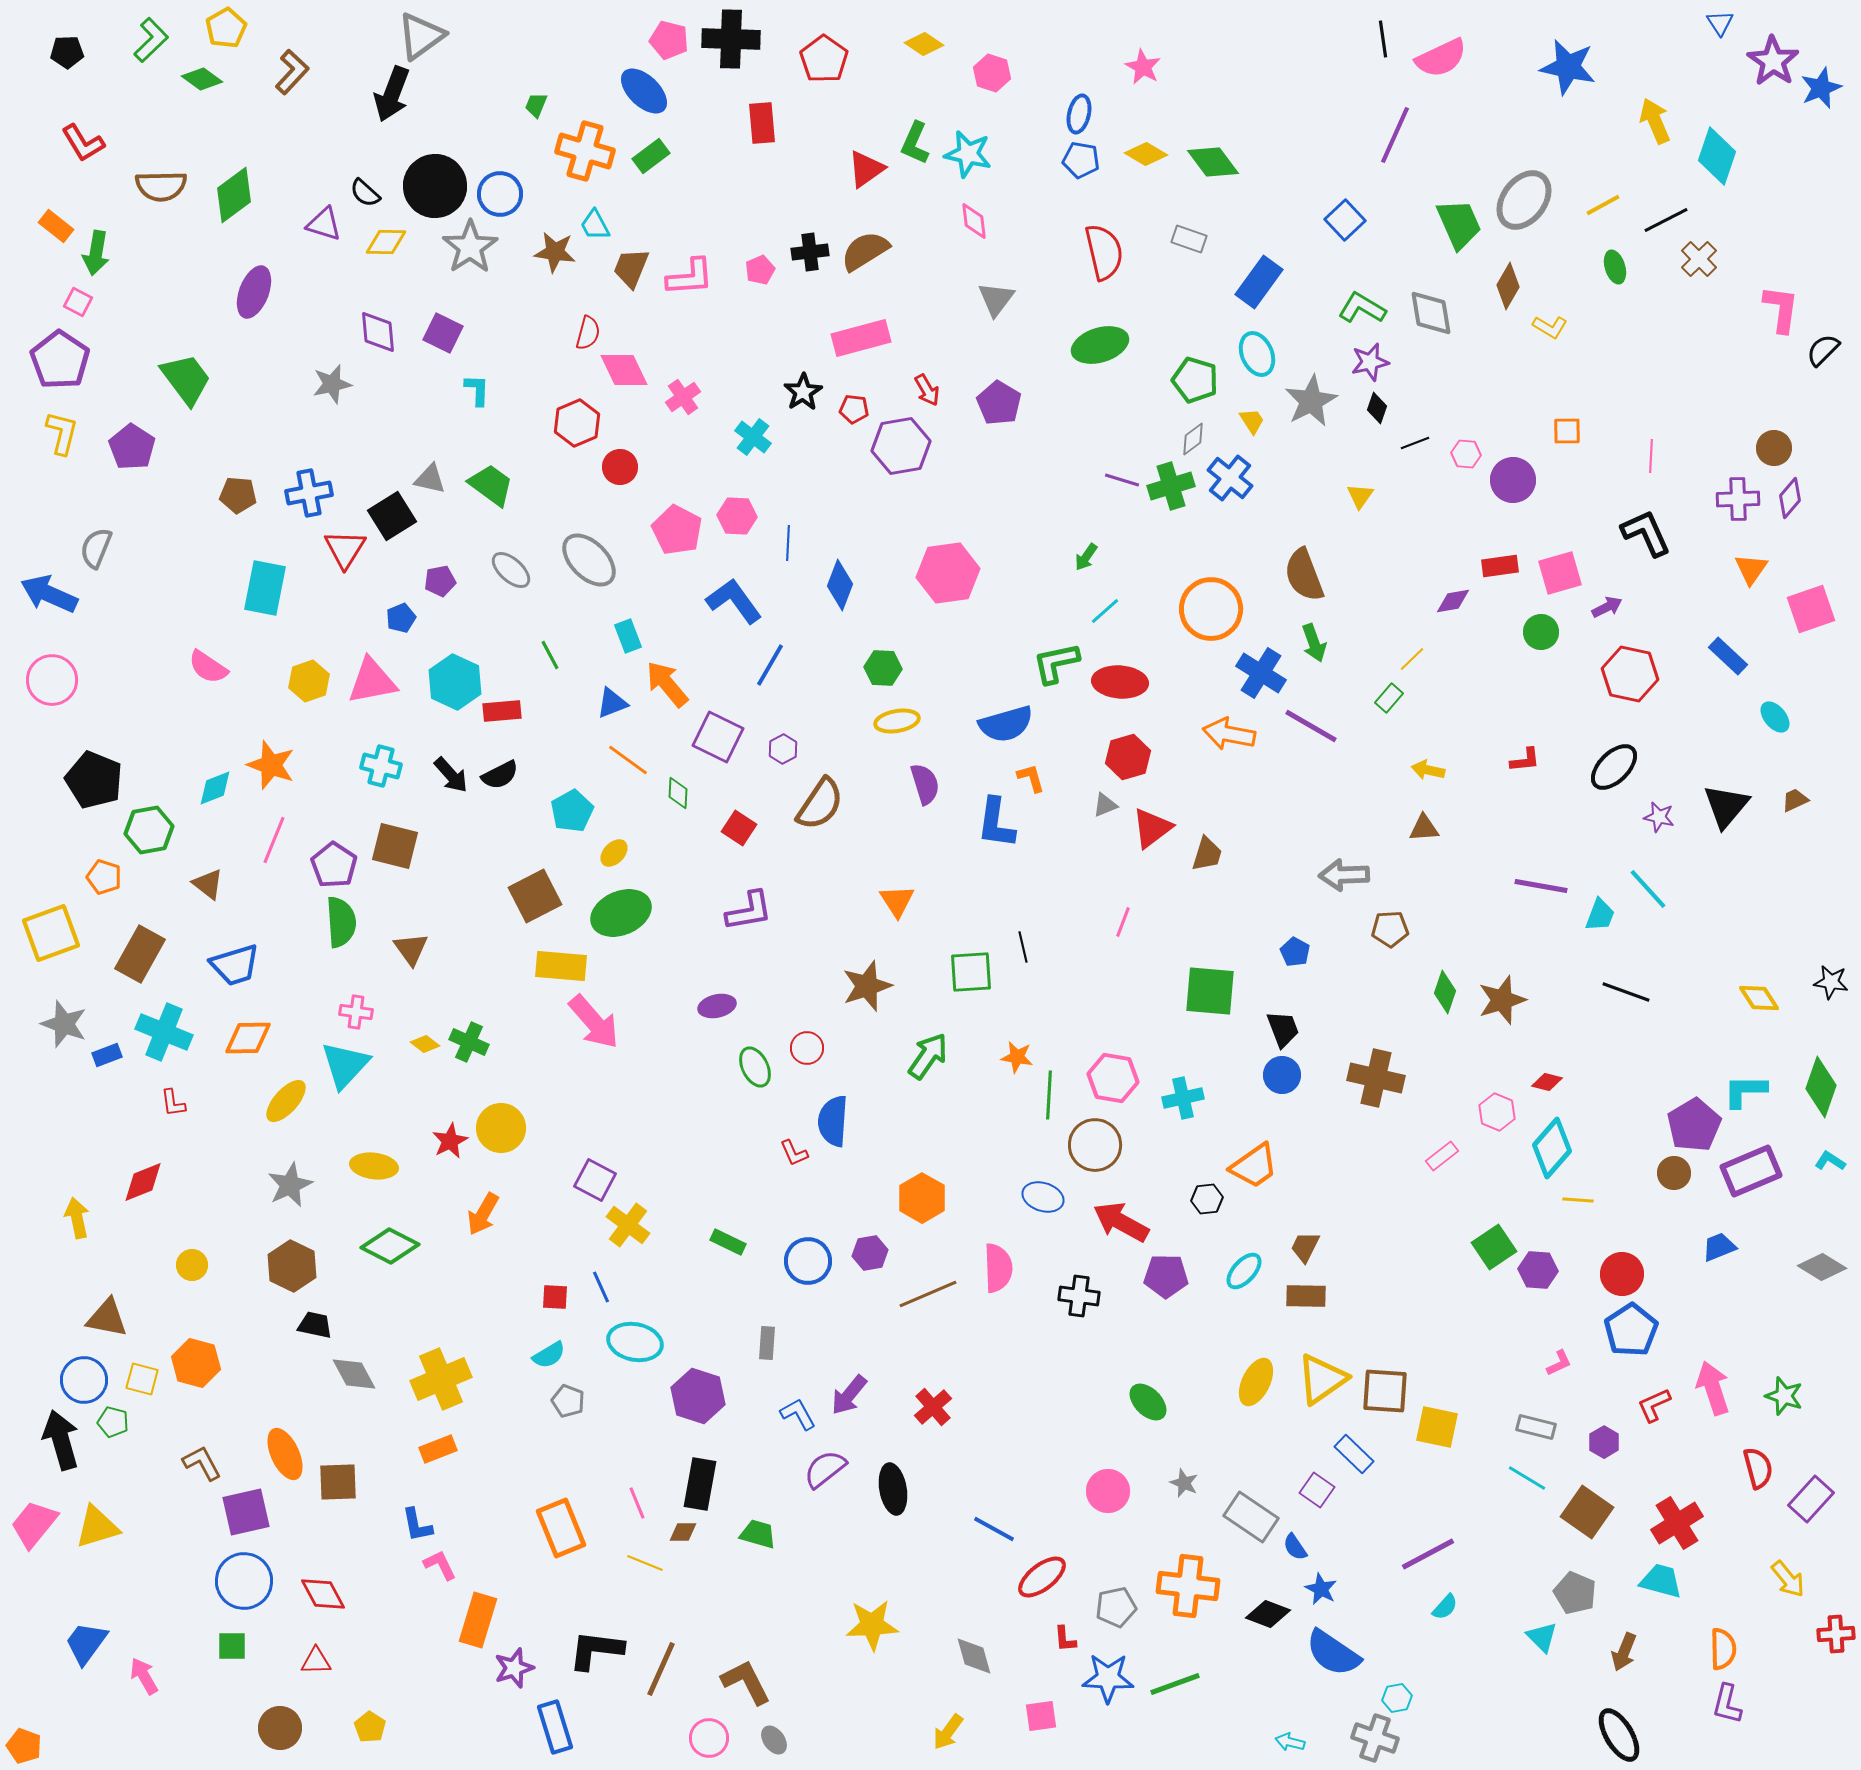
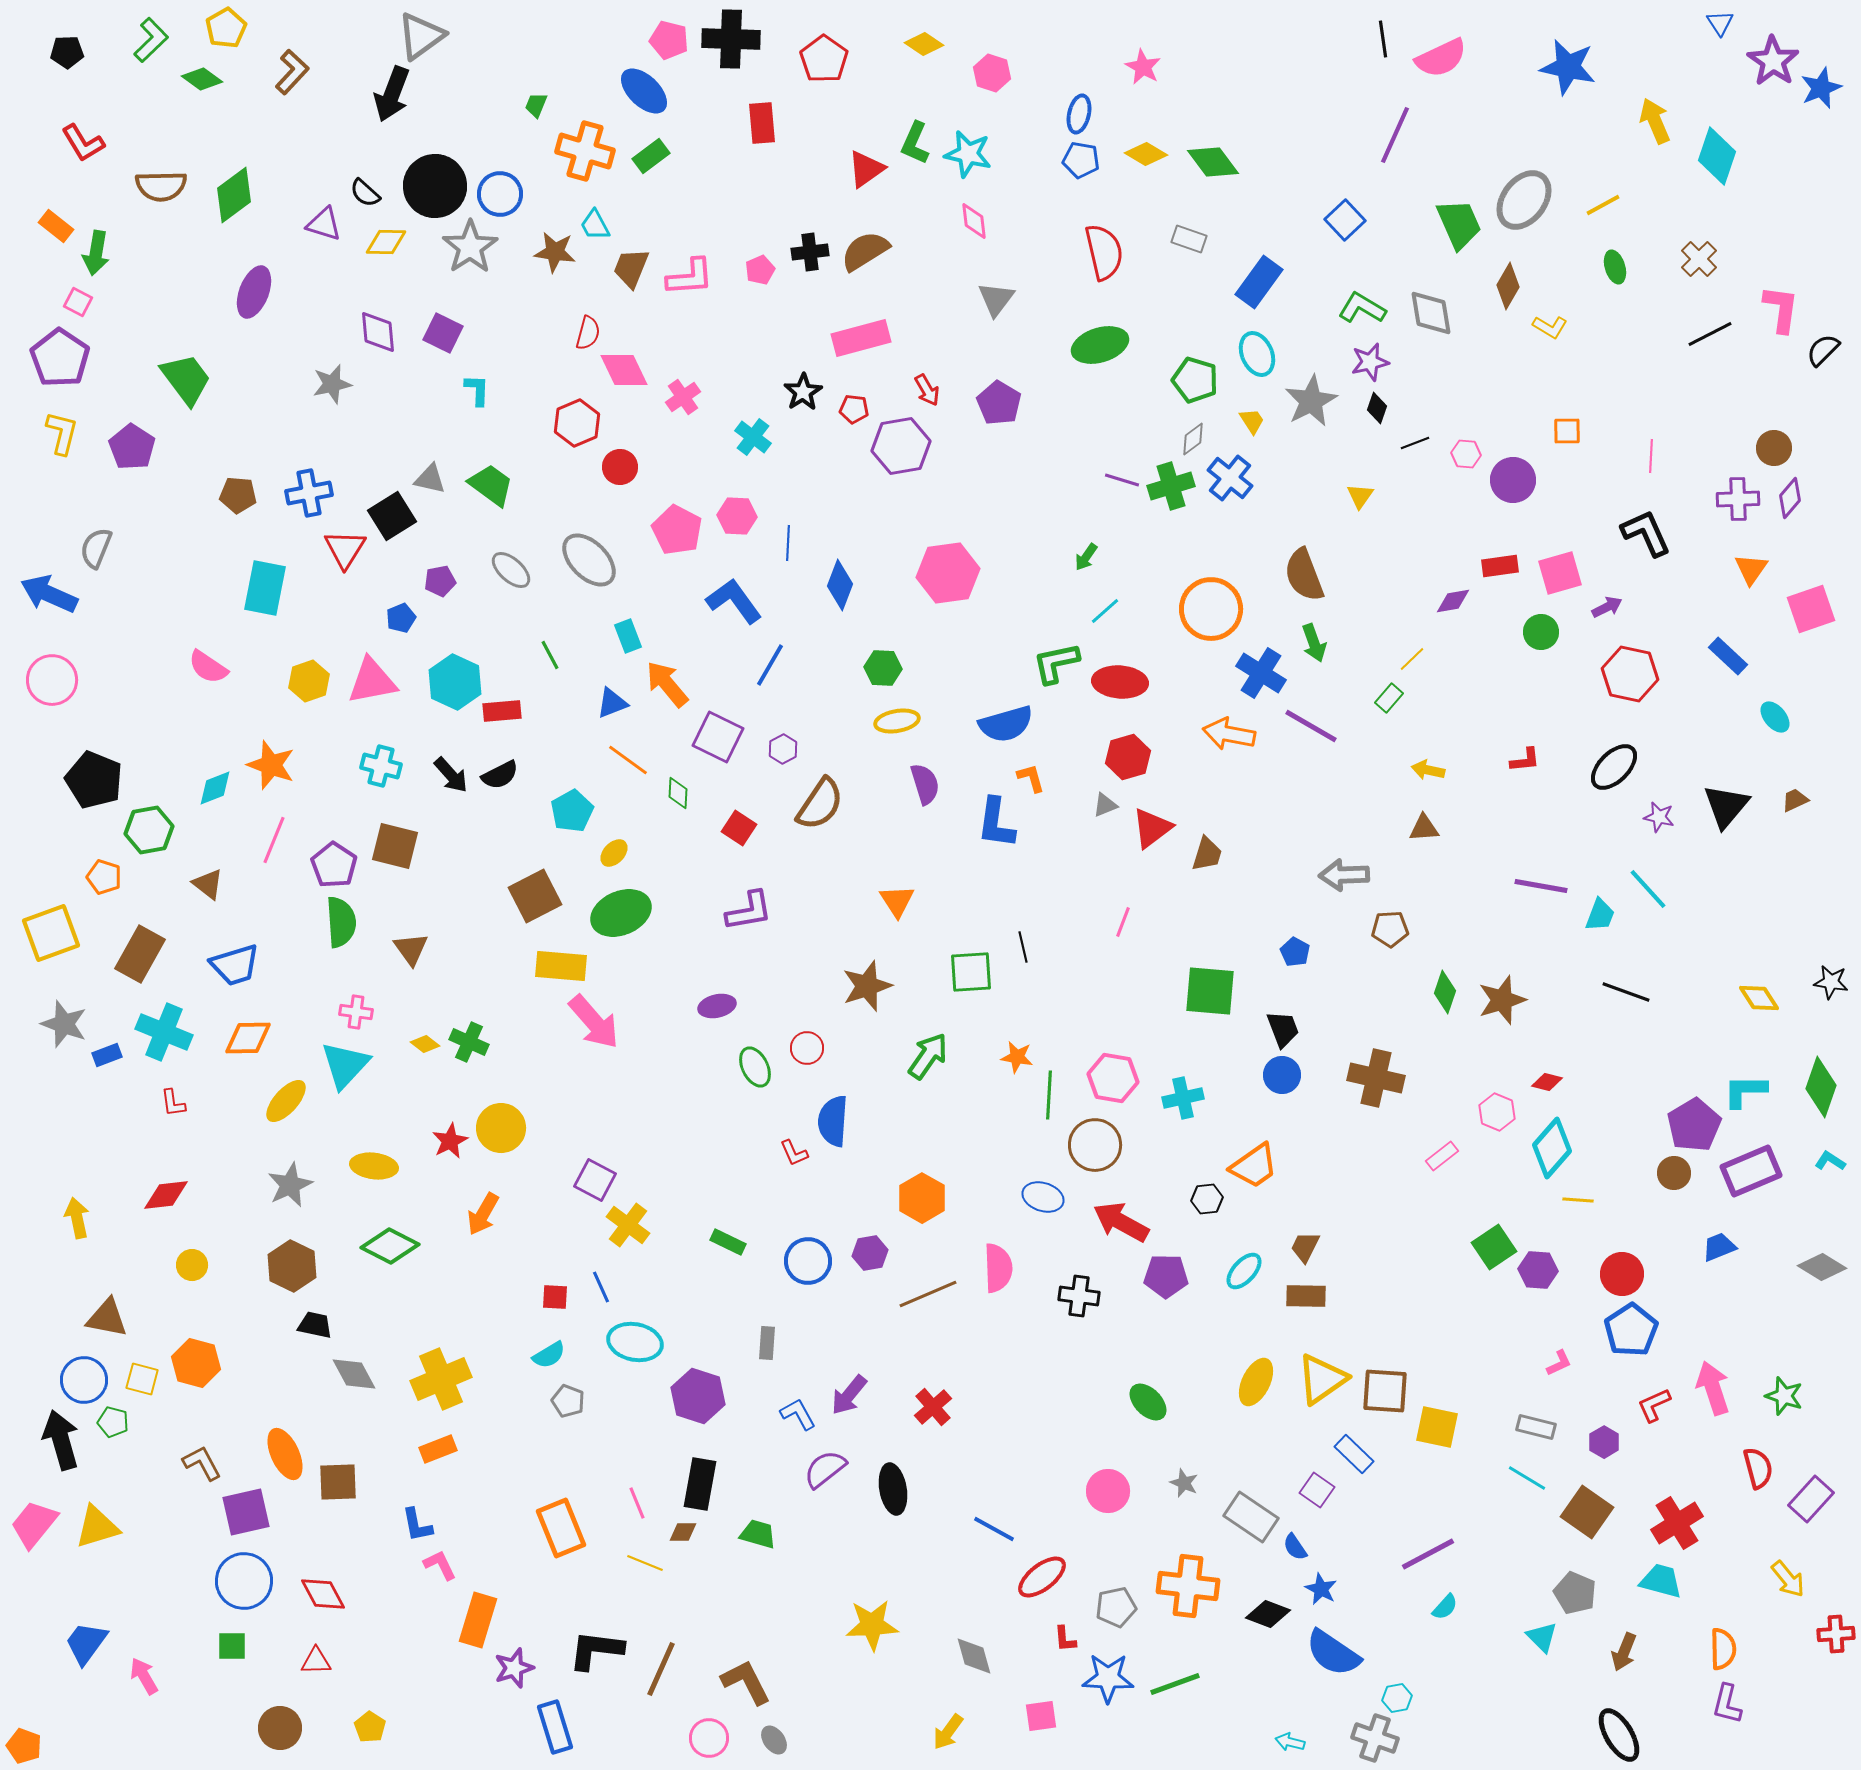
black line at (1666, 220): moved 44 px right, 114 px down
purple pentagon at (60, 360): moved 2 px up
red diamond at (143, 1182): moved 23 px right, 13 px down; rotated 15 degrees clockwise
